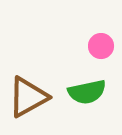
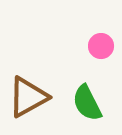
green semicircle: moved 11 px down; rotated 75 degrees clockwise
